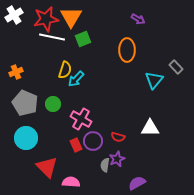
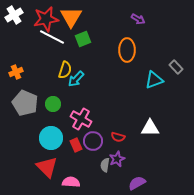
white line: rotated 15 degrees clockwise
cyan triangle: rotated 30 degrees clockwise
cyan circle: moved 25 px right
